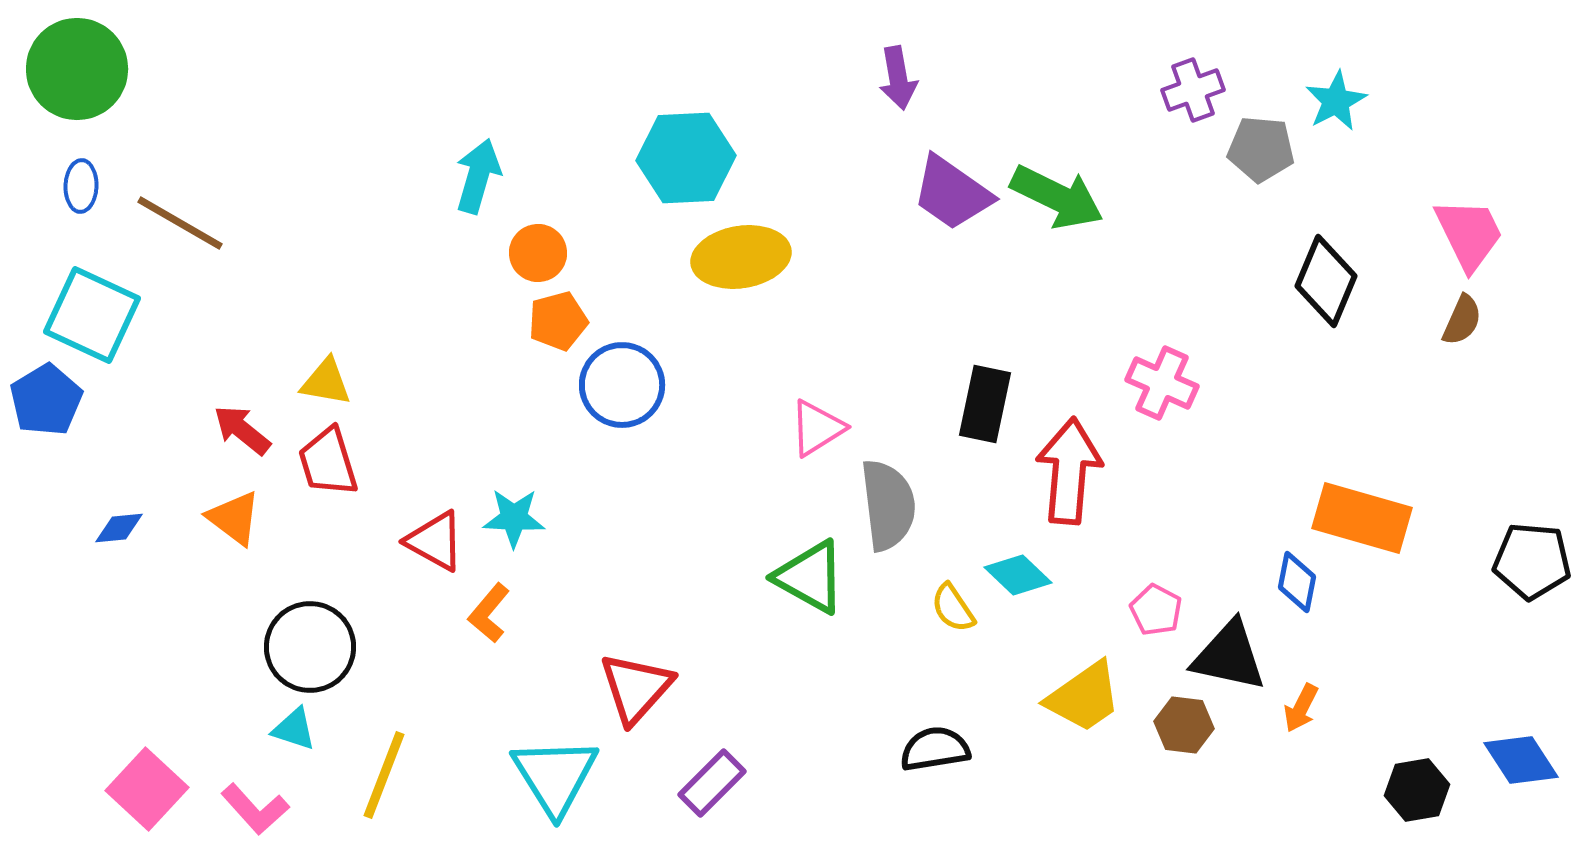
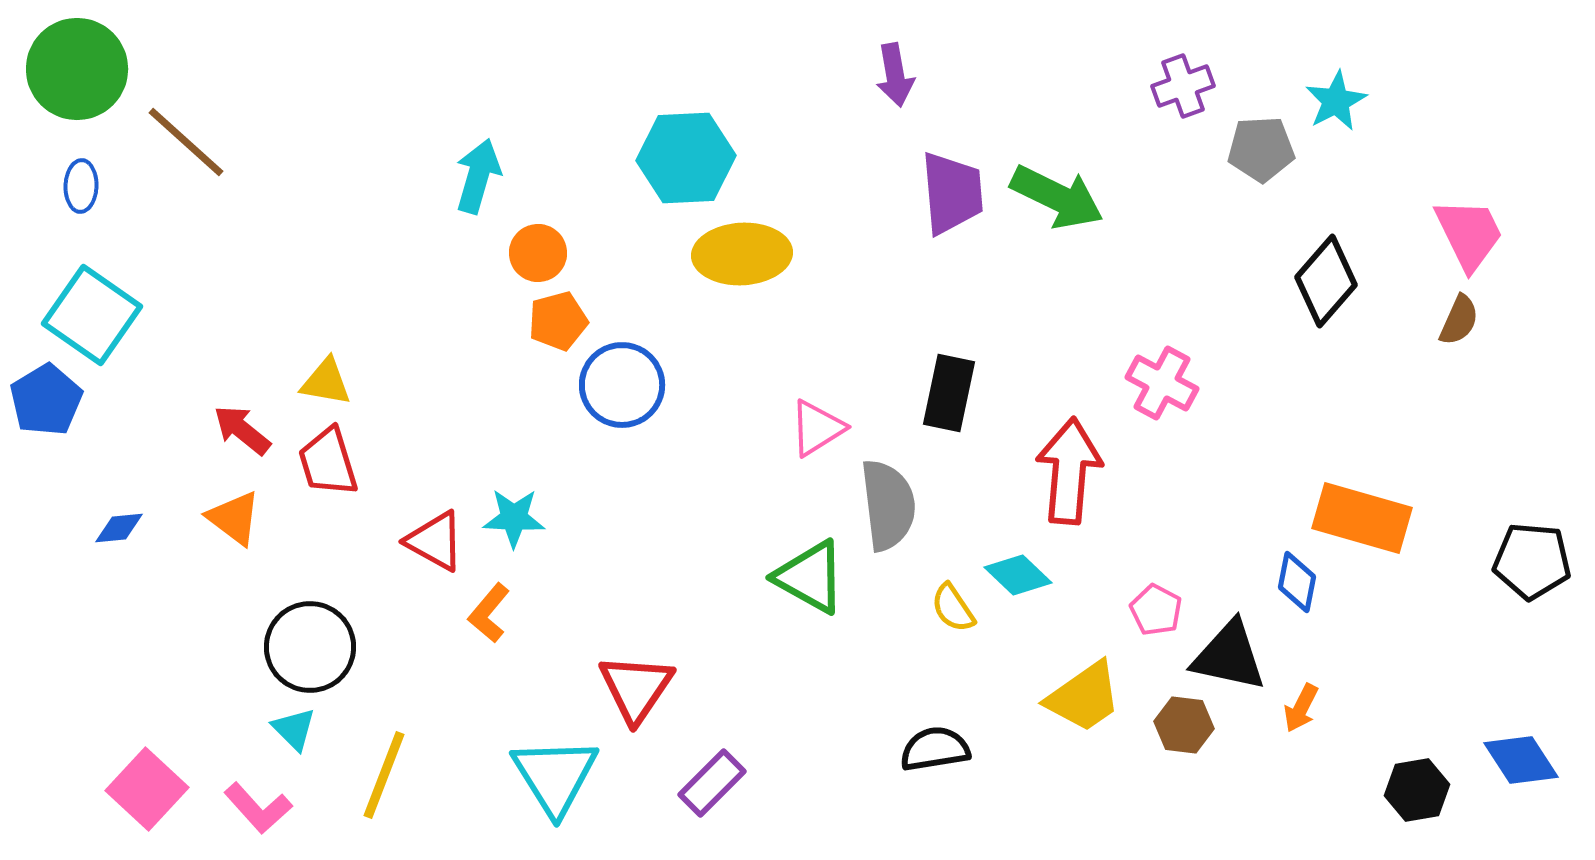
purple arrow at (898, 78): moved 3 px left, 3 px up
purple cross at (1193, 90): moved 10 px left, 4 px up
gray pentagon at (1261, 149): rotated 8 degrees counterclockwise
purple trapezoid at (952, 193): rotated 130 degrees counterclockwise
brown line at (180, 223): moved 6 px right, 81 px up; rotated 12 degrees clockwise
yellow ellipse at (741, 257): moved 1 px right, 3 px up; rotated 6 degrees clockwise
black diamond at (1326, 281): rotated 18 degrees clockwise
cyan square at (92, 315): rotated 10 degrees clockwise
brown semicircle at (1462, 320): moved 3 px left
pink cross at (1162, 383): rotated 4 degrees clockwise
black rectangle at (985, 404): moved 36 px left, 11 px up
red triangle at (636, 688): rotated 8 degrees counterclockwise
cyan triangle at (294, 729): rotated 27 degrees clockwise
pink L-shape at (255, 809): moved 3 px right, 1 px up
